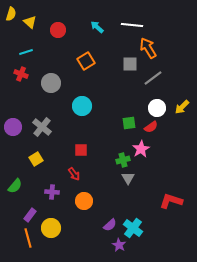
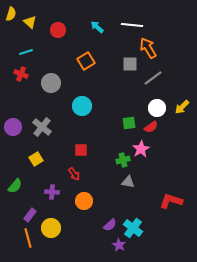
gray triangle: moved 4 px down; rotated 48 degrees counterclockwise
